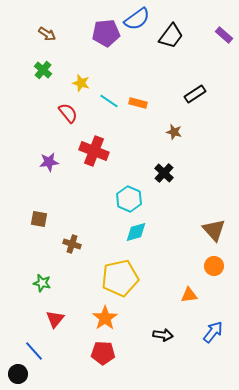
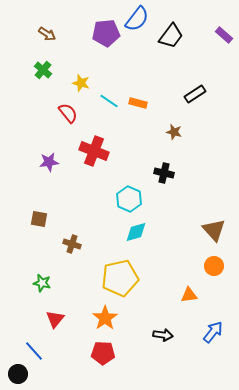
blue semicircle: rotated 16 degrees counterclockwise
black cross: rotated 30 degrees counterclockwise
